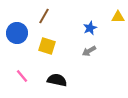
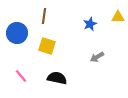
brown line: rotated 21 degrees counterclockwise
blue star: moved 4 px up
gray arrow: moved 8 px right, 6 px down
pink line: moved 1 px left
black semicircle: moved 2 px up
